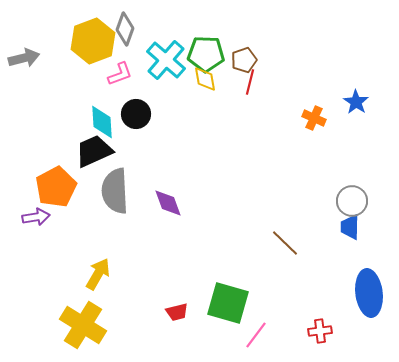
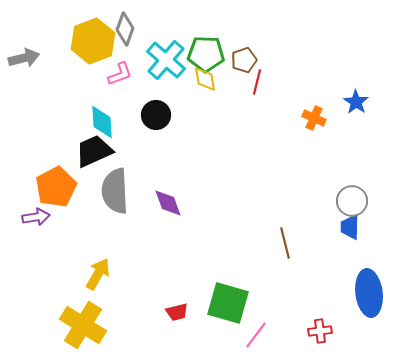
red line: moved 7 px right
black circle: moved 20 px right, 1 px down
brown line: rotated 32 degrees clockwise
